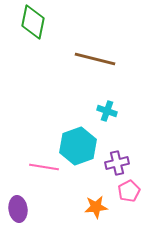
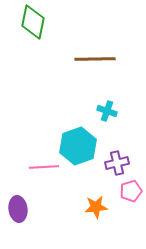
brown line: rotated 15 degrees counterclockwise
pink line: rotated 12 degrees counterclockwise
pink pentagon: moved 2 px right; rotated 10 degrees clockwise
